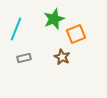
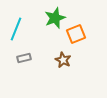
green star: moved 1 px right, 1 px up
brown star: moved 1 px right, 3 px down
